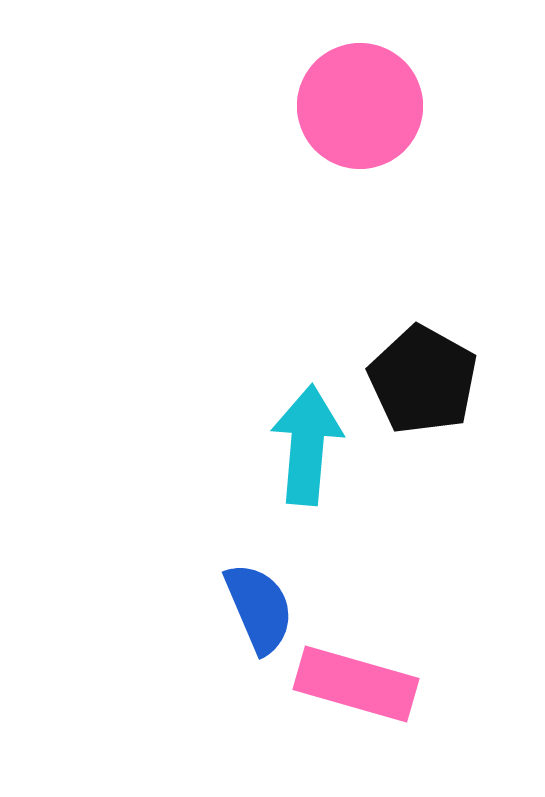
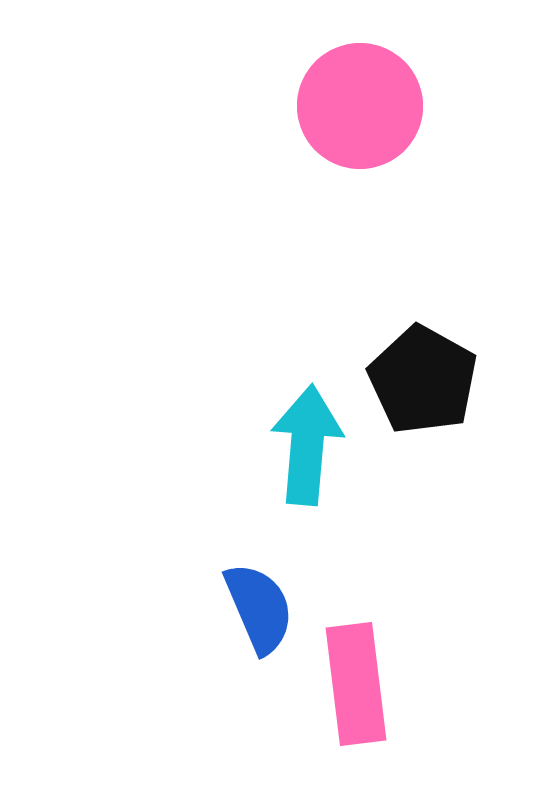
pink rectangle: rotated 67 degrees clockwise
